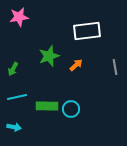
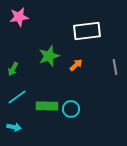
cyan line: rotated 24 degrees counterclockwise
